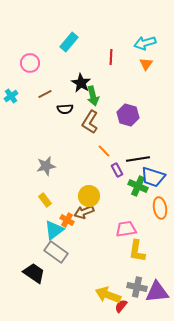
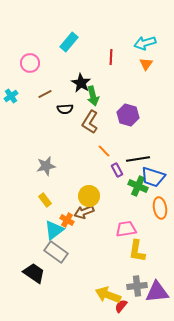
gray cross: moved 1 px up; rotated 18 degrees counterclockwise
